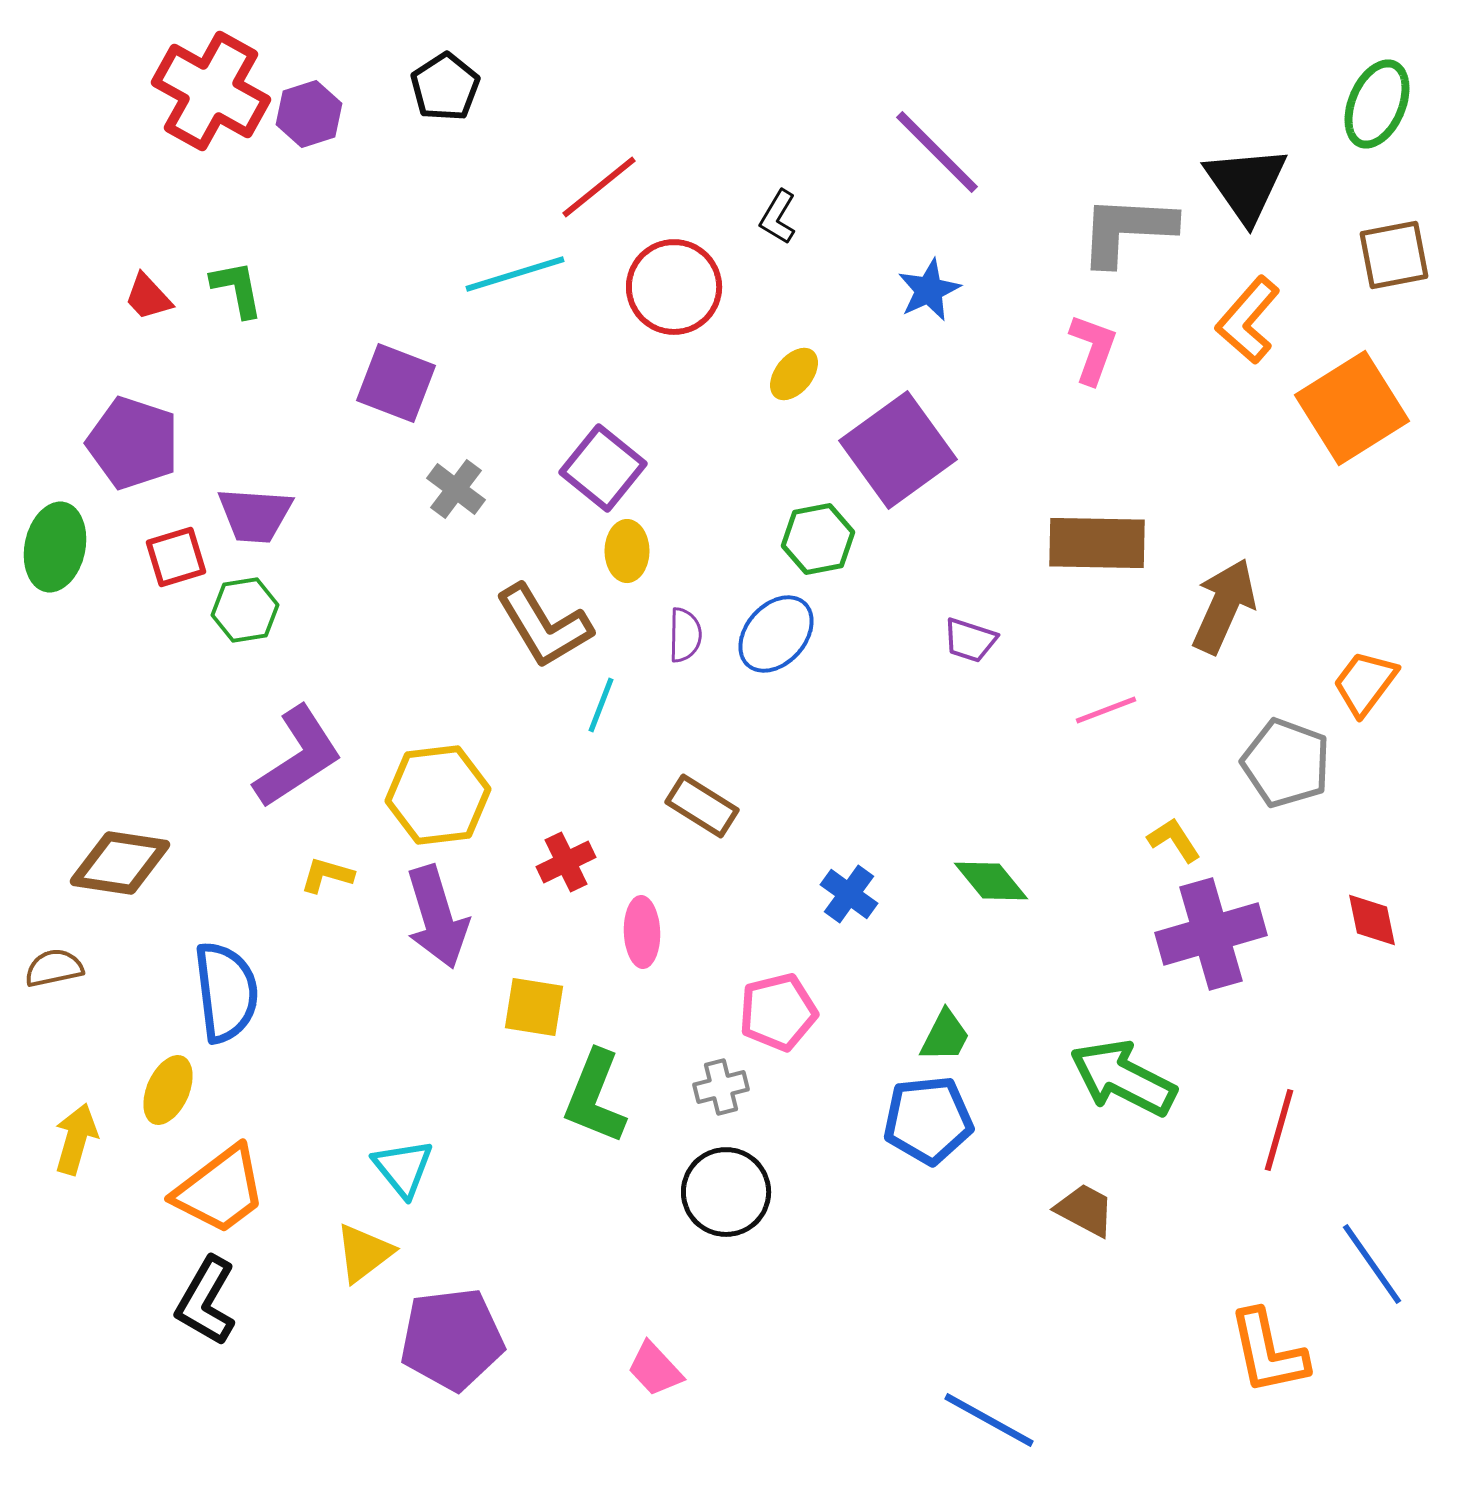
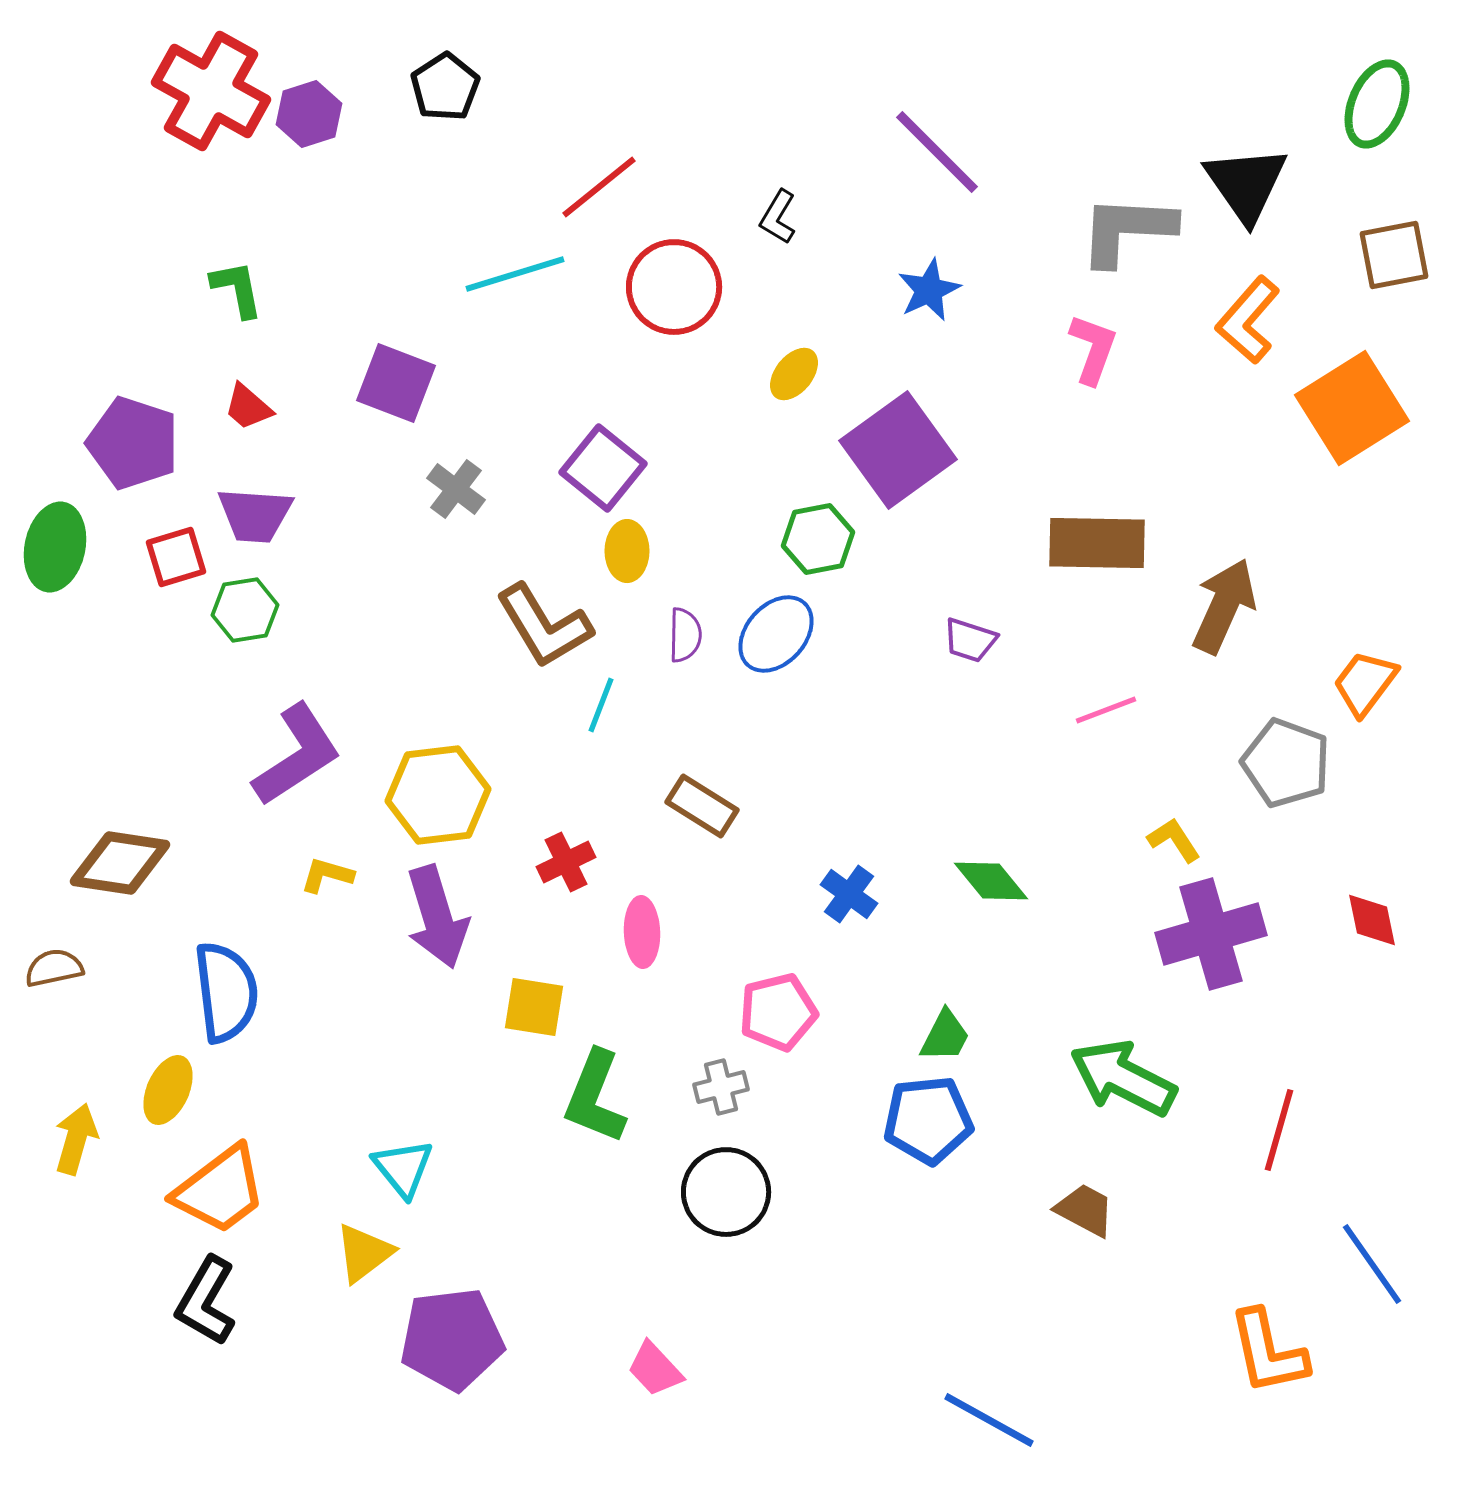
red trapezoid at (148, 297): moved 100 px right, 110 px down; rotated 6 degrees counterclockwise
purple L-shape at (298, 757): moved 1 px left, 2 px up
